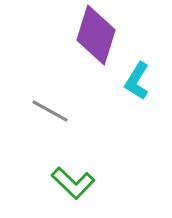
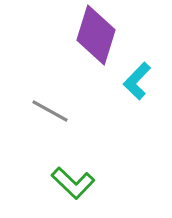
cyan L-shape: rotated 12 degrees clockwise
